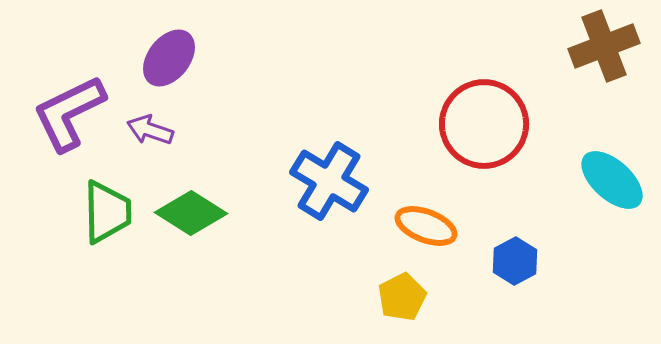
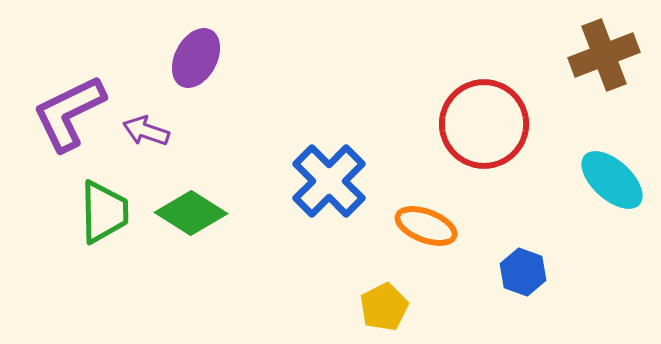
brown cross: moved 9 px down
purple ellipse: moved 27 px right; rotated 10 degrees counterclockwise
purple arrow: moved 4 px left, 1 px down
blue cross: rotated 14 degrees clockwise
green trapezoid: moved 3 px left
blue hexagon: moved 8 px right, 11 px down; rotated 12 degrees counterclockwise
yellow pentagon: moved 18 px left, 10 px down
